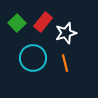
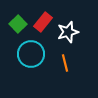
green square: moved 1 px right, 1 px down
white star: moved 2 px right, 1 px up
cyan circle: moved 2 px left, 4 px up
